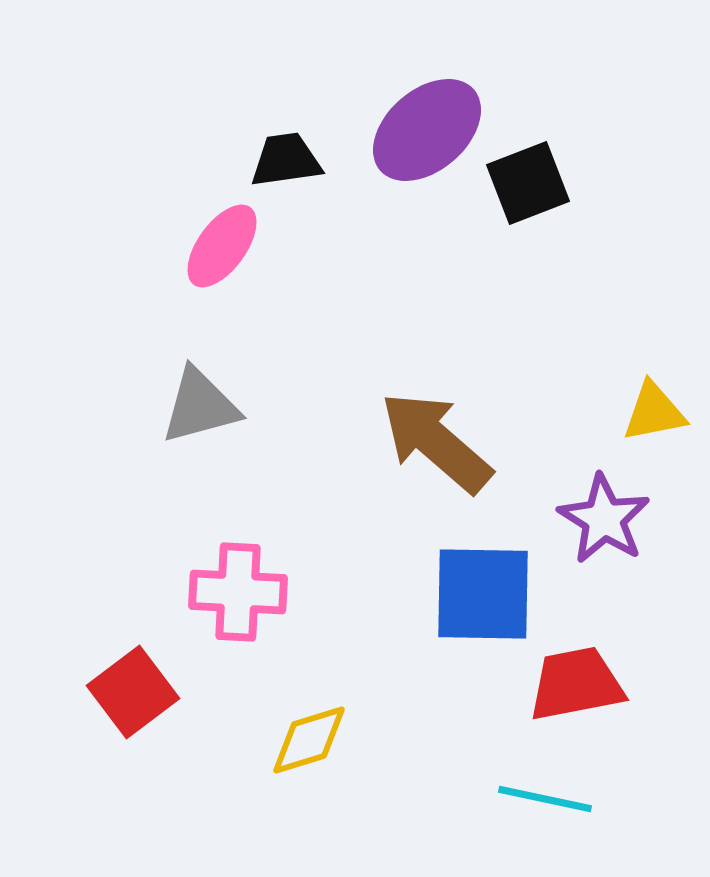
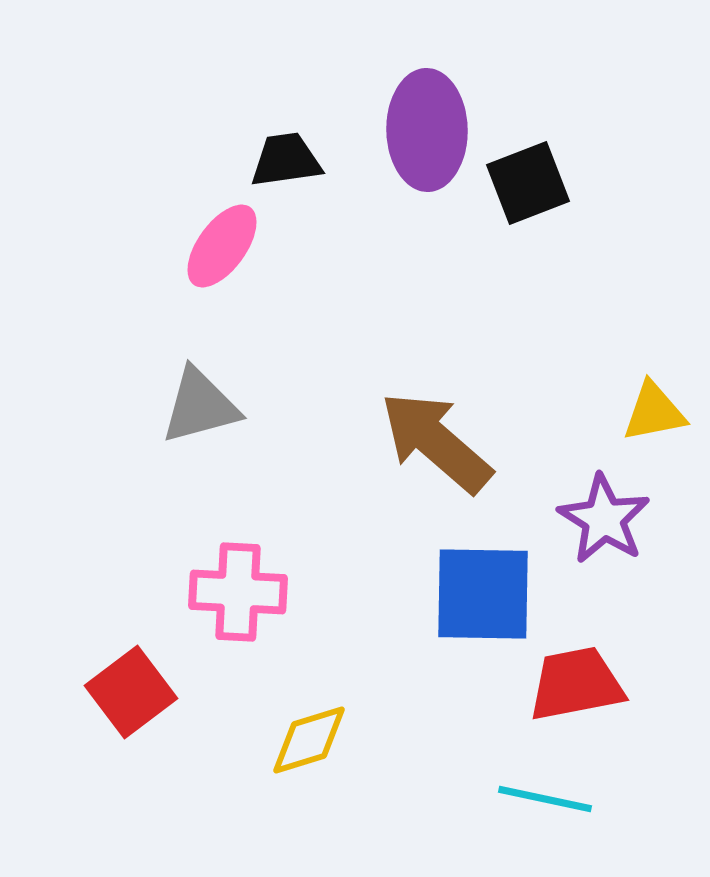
purple ellipse: rotated 50 degrees counterclockwise
red square: moved 2 px left
